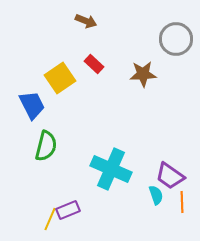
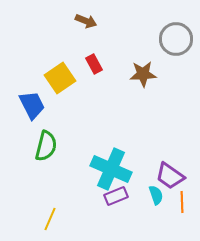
red rectangle: rotated 18 degrees clockwise
purple rectangle: moved 48 px right, 14 px up
